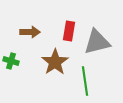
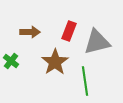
red rectangle: rotated 12 degrees clockwise
green cross: rotated 21 degrees clockwise
